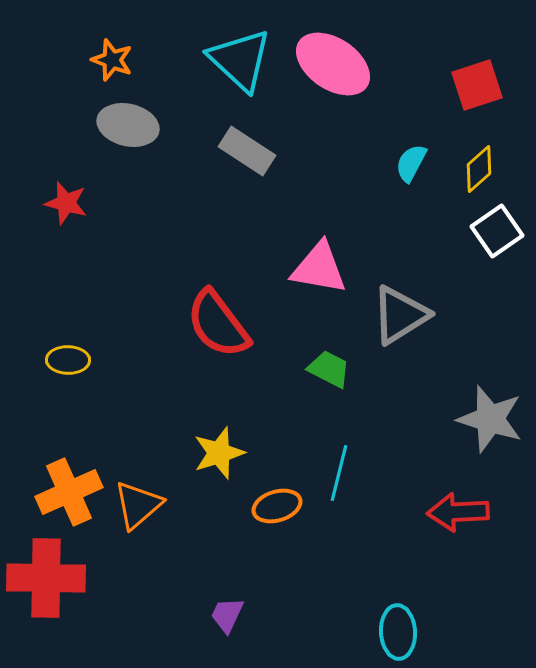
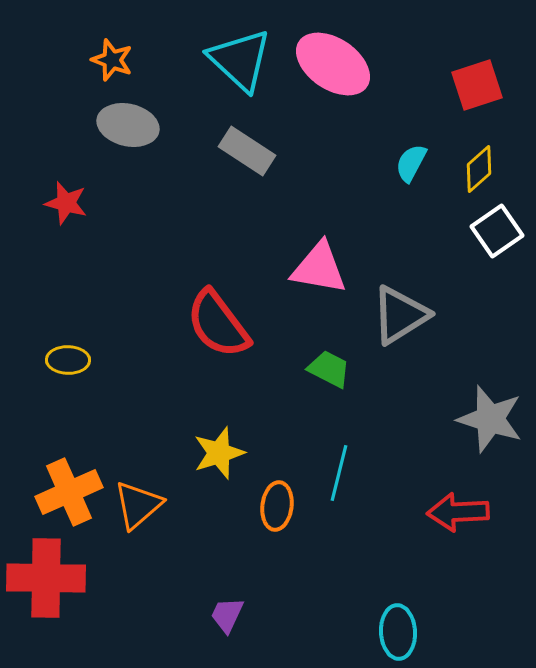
orange ellipse: rotated 66 degrees counterclockwise
